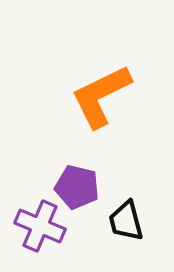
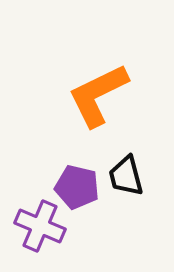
orange L-shape: moved 3 px left, 1 px up
black trapezoid: moved 45 px up
